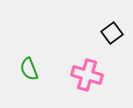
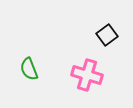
black square: moved 5 px left, 2 px down
